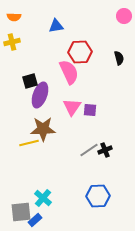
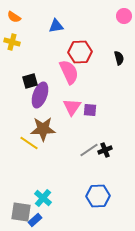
orange semicircle: rotated 32 degrees clockwise
yellow cross: rotated 28 degrees clockwise
yellow line: rotated 48 degrees clockwise
gray square: rotated 15 degrees clockwise
